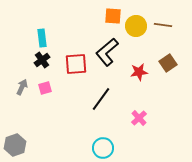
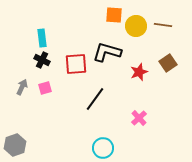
orange square: moved 1 px right, 1 px up
black L-shape: rotated 56 degrees clockwise
black cross: rotated 28 degrees counterclockwise
red star: rotated 12 degrees counterclockwise
black line: moved 6 px left
